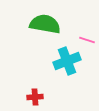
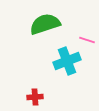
green semicircle: rotated 28 degrees counterclockwise
